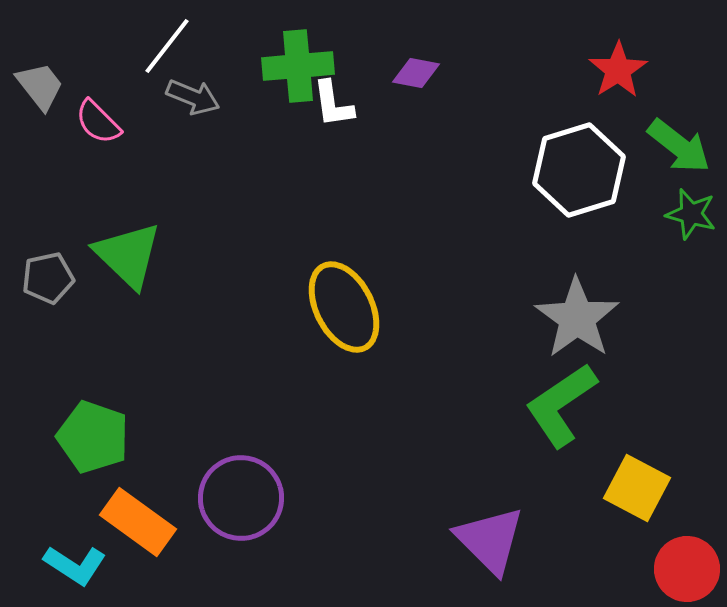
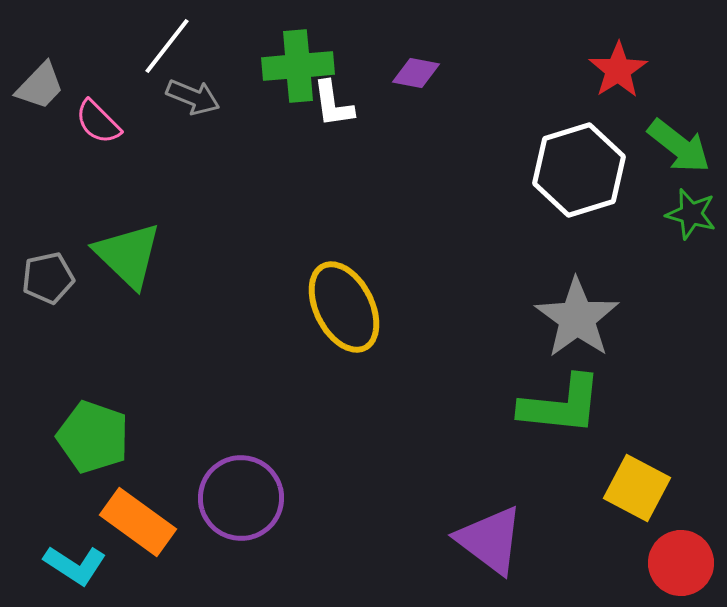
gray trapezoid: rotated 82 degrees clockwise
green L-shape: rotated 140 degrees counterclockwise
purple triangle: rotated 8 degrees counterclockwise
red circle: moved 6 px left, 6 px up
